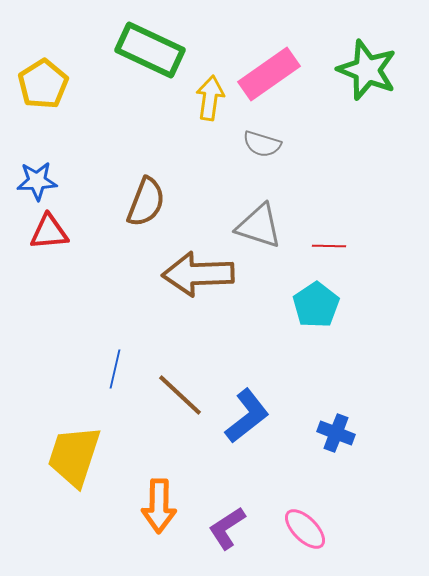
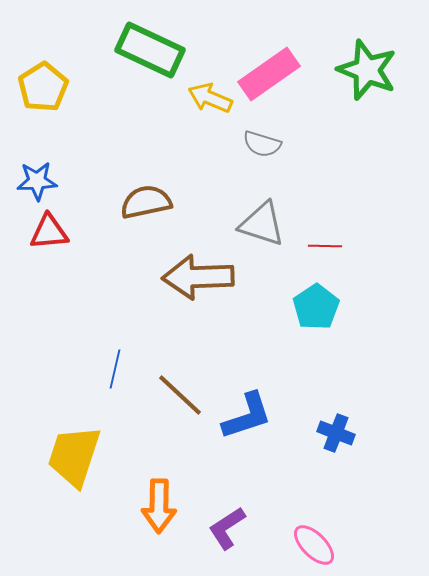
yellow pentagon: moved 3 px down
yellow arrow: rotated 75 degrees counterclockwise
brown semicircle: rotated 123 degrees counterclockwise
gray triangle: moved 3 px right, 2 px up
red line: moved 4 px left
brown arrow: moved 3 px down
cyan pentagon: moved 2 px down
blue L-shape: rotated 20 degrees clockwise
pink ellipse: moved 9 px right, 16 px down
